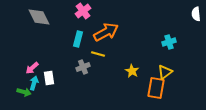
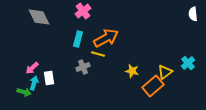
white semicircle: moved 3 px left
orange arrow: moved 6 px down
cyan cross: moved 19 px right, 21 px down; rotated 24 degrees counterclockwise
yellow star: rotated 16 degrees counterclockwise
orange rectangle: moved 3 px left, 2 px up; rotated 40 degrees clockwise
